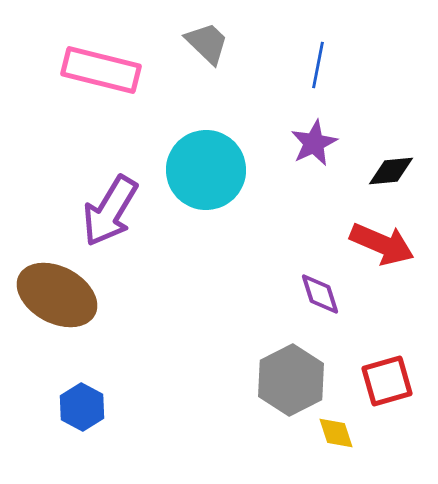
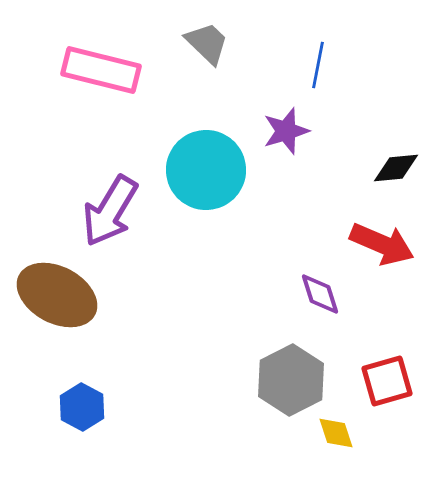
purple star: moved 28 px left, 12 px up; rotated 9 degrees clockwise
black diamond: moved 5 px right, 3 px up
